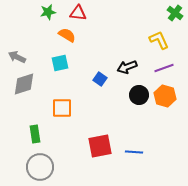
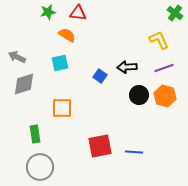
black arrow: rotated 18 degrees clockwise
blue square: moved 3 px up
